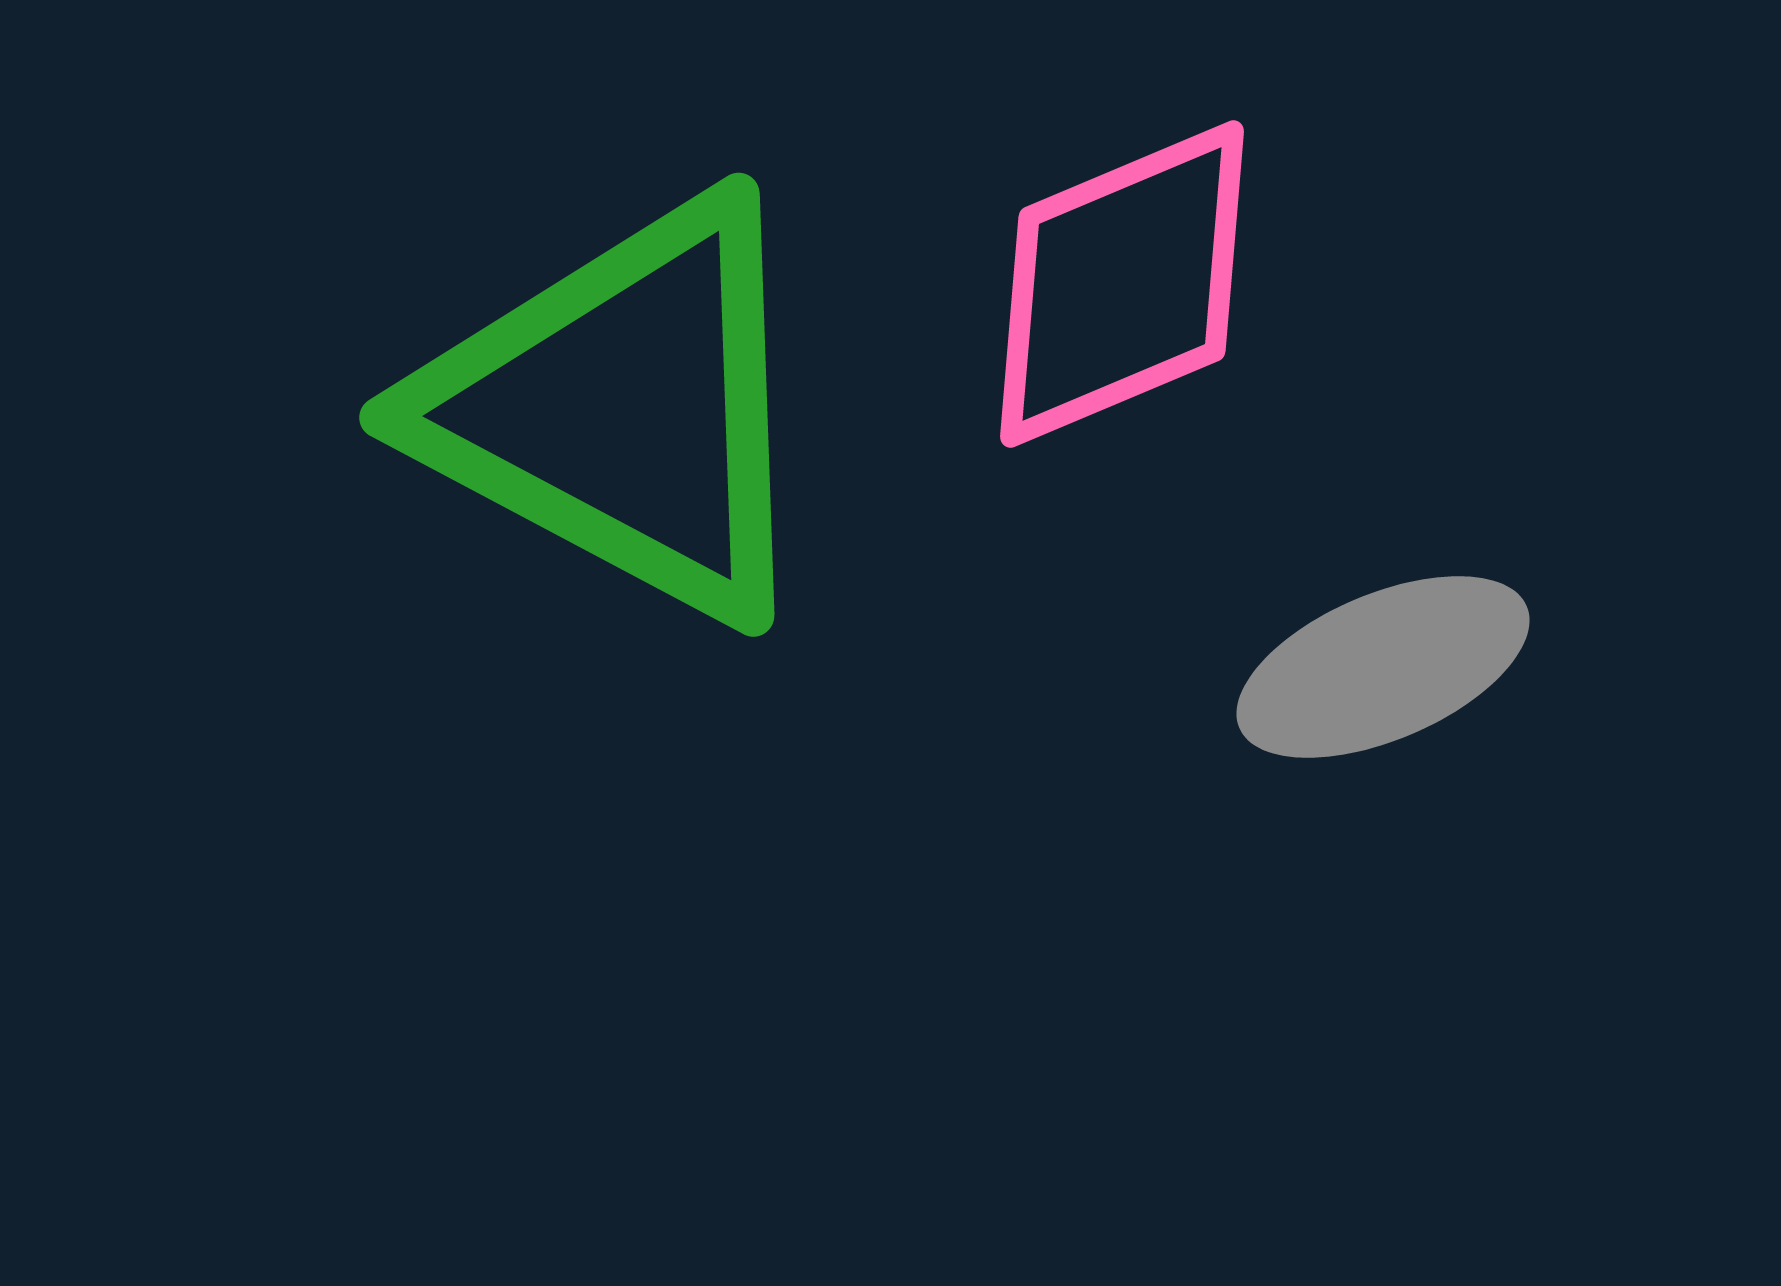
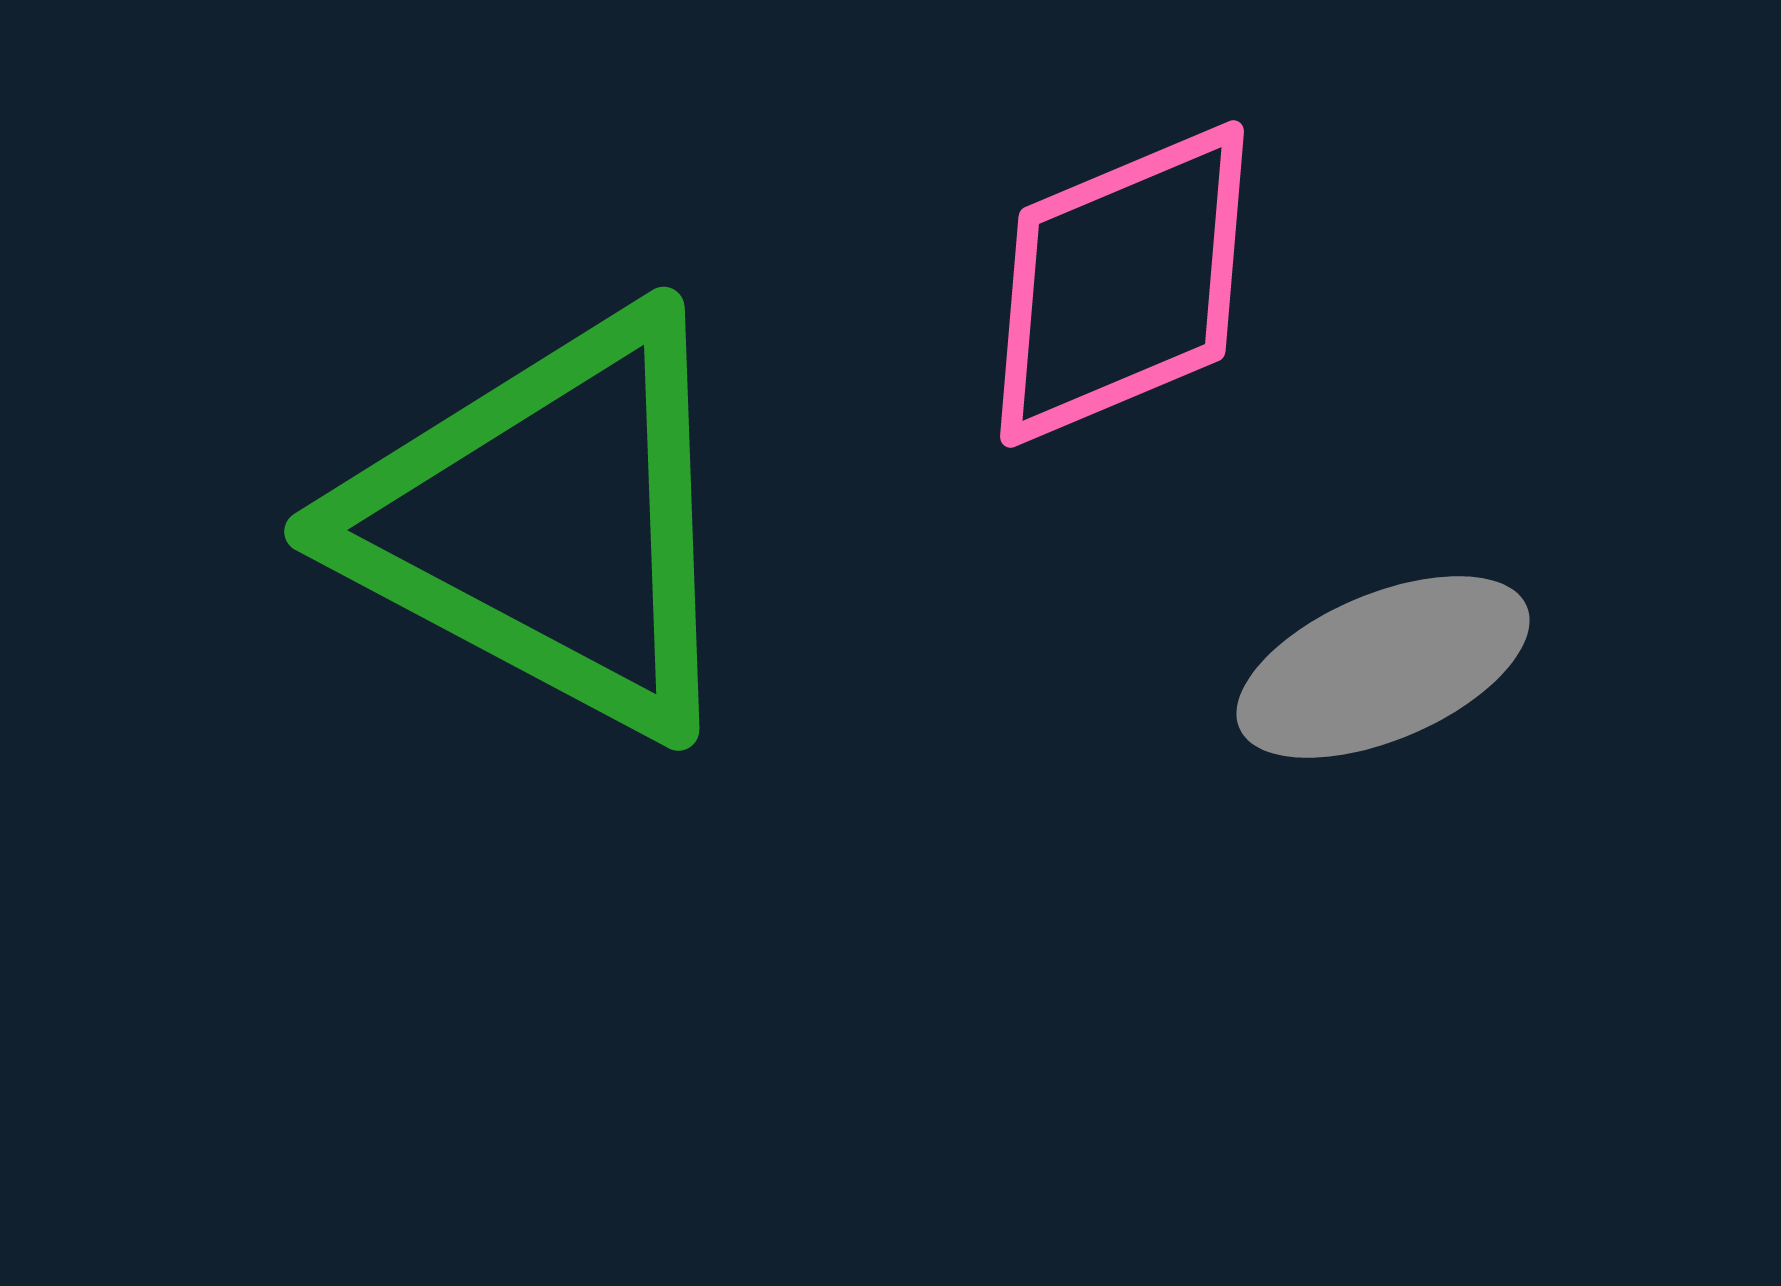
green triangle: moved 75 px left, 114 px down
